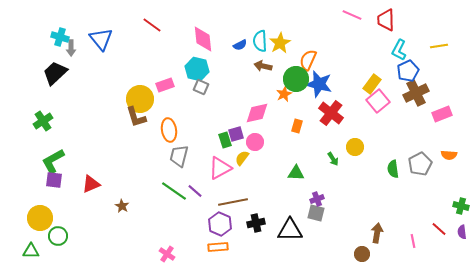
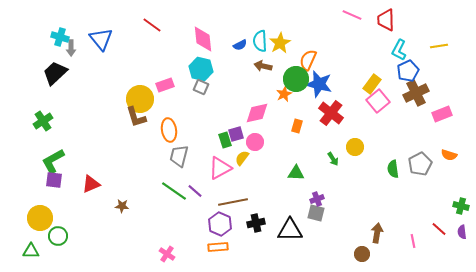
cyan hexagon at (197, 69): moved 4 px right
orange semicircle at (449, 155): rotated 14 degrees clockwise
brown star at (122, 206): rotated 24 degrees counterclockwise
